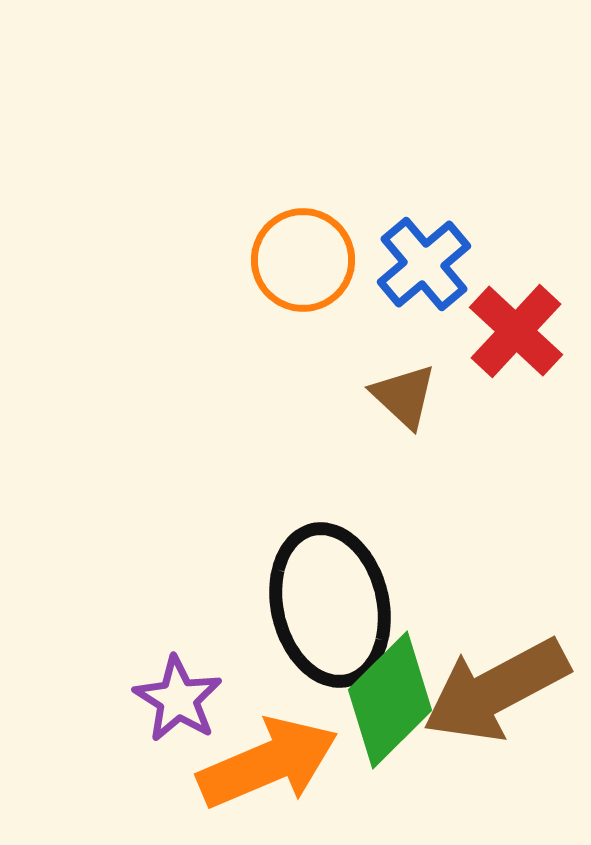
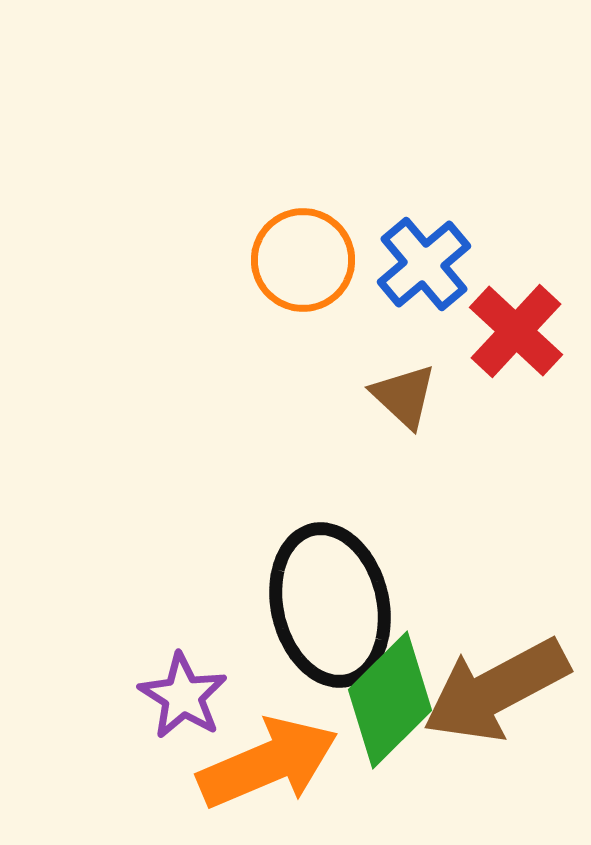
purple star: moved 5 px right, 3 px up
